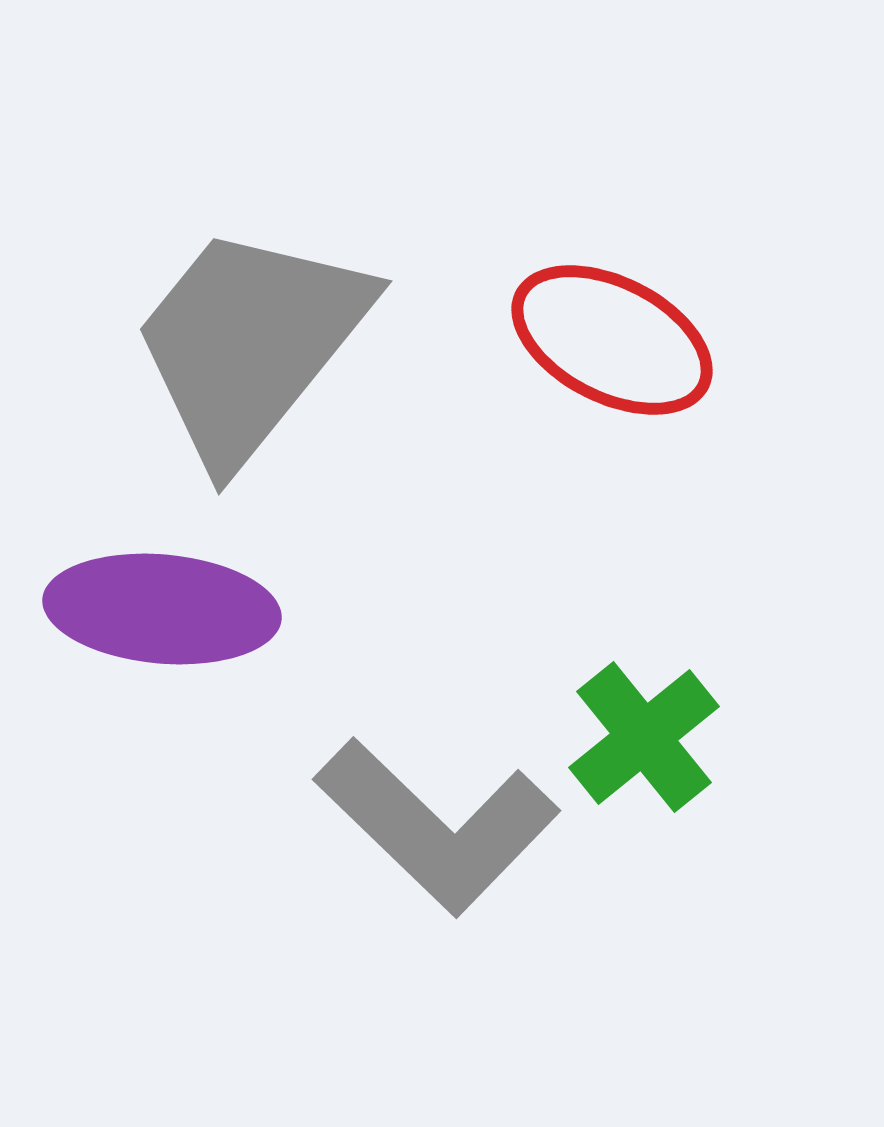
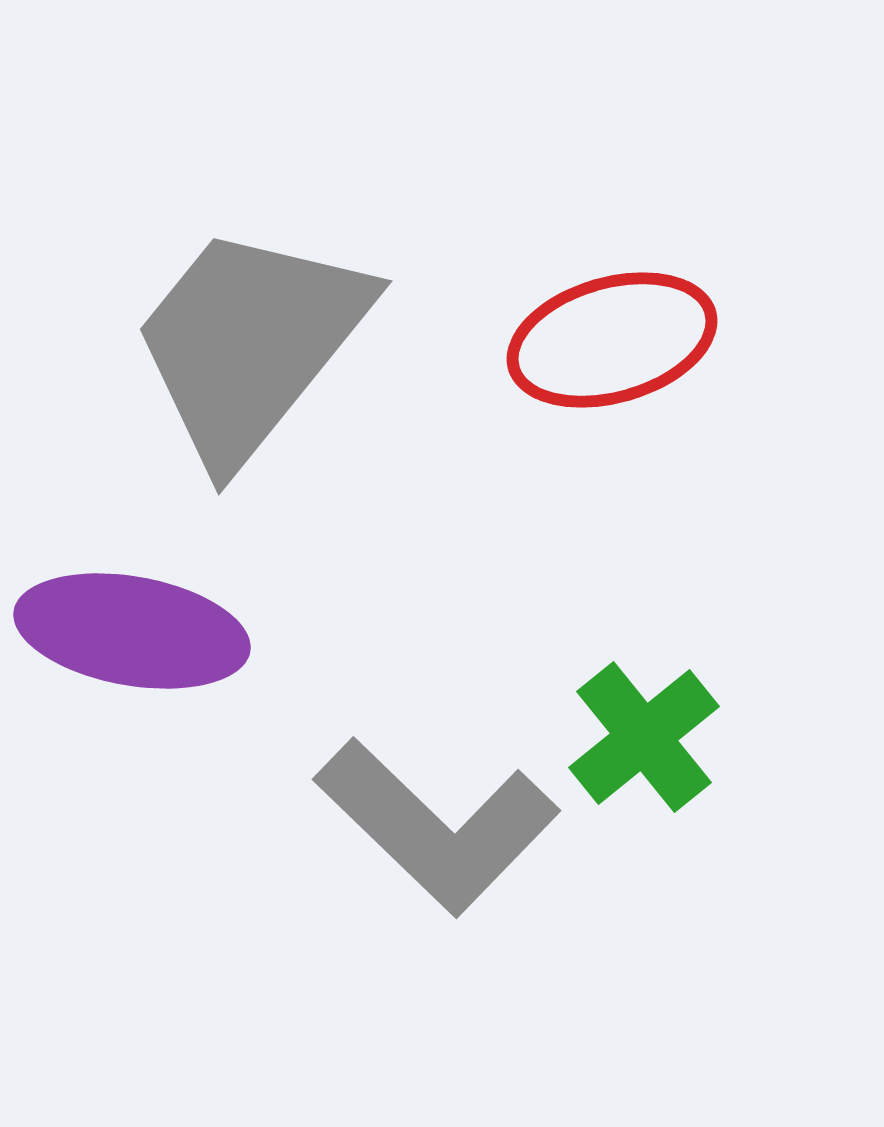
red ellipse: rotated 43 degrees counterclockwise
purple ellipse: moved 30 px left, 22 px down; rotated 5 degrees clockwise
